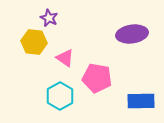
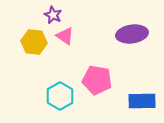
purple star: moved 4 px right, 3 px up
pink triangle: moved 22 px up
pink pentagon: moved 2 px down
blue rectangle: moved 1 px right
